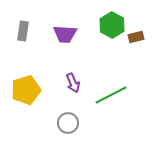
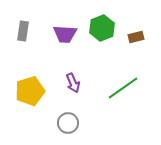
green hexagon: moved 10 px left, 3 px down; rotated 10 degrees clockwise
yellow pentagon: moved 4 px right, 1 px down
green line: moved 12 px right, 7 px up; rotated 8 degrees counterclockwise
